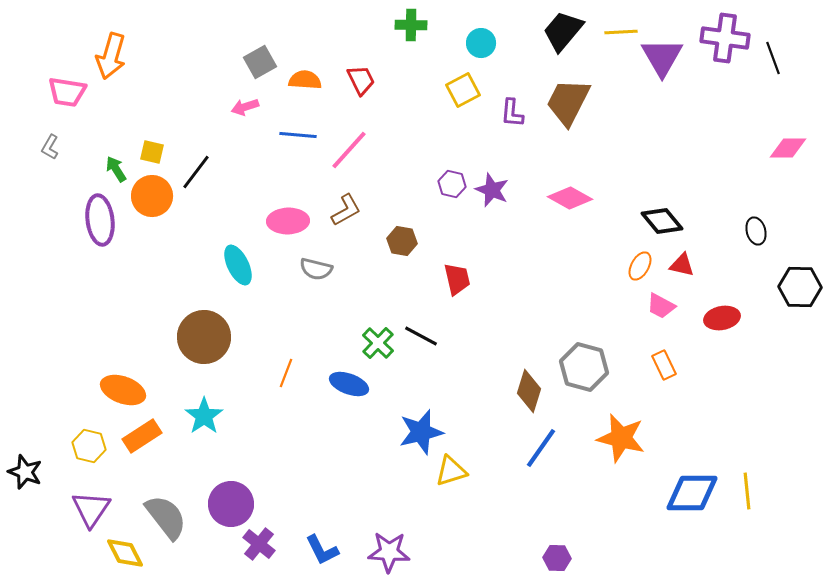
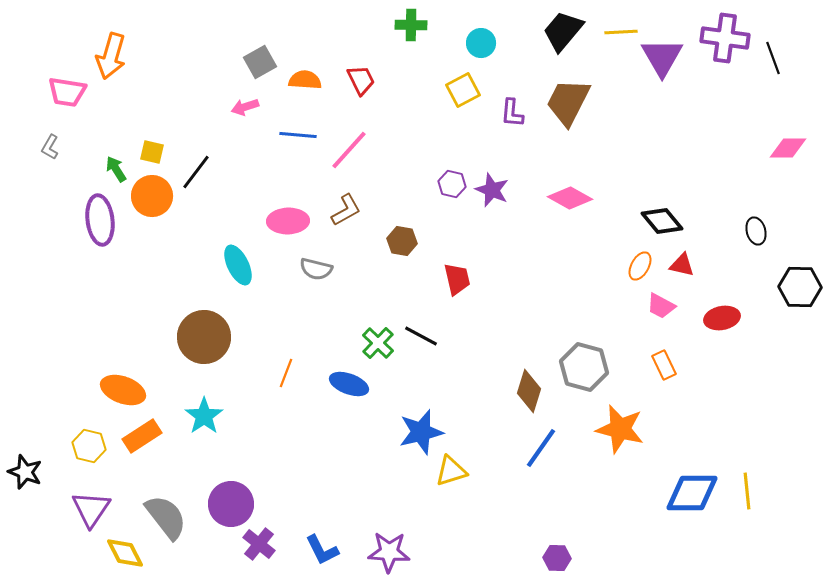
orange star at (621, 438): moved 1 px left, 9 px up
